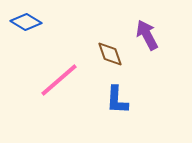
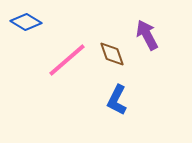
brown diamond: moved 2 px right
pink line: moved 8 px right, 20 px up
blue L-shape: rotated 24 degrees clockwise
